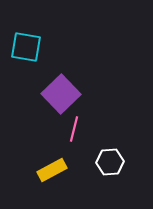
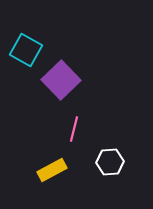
cyan square: moved 3 px down; rotated 20 degrees clockwise
purple square: moved 14 px up
